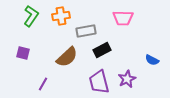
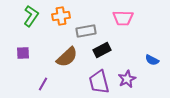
purple square: rotated 16 degrees counterclockwise
